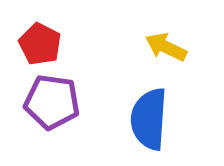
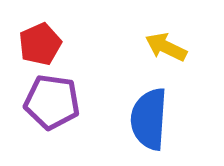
red pentagon: rotated 21 degrees clockwise
